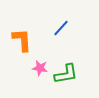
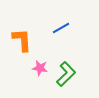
blue line: rotated 18 degrees clockwise
green L-shape: rotated 35 degrees counterclockwise
